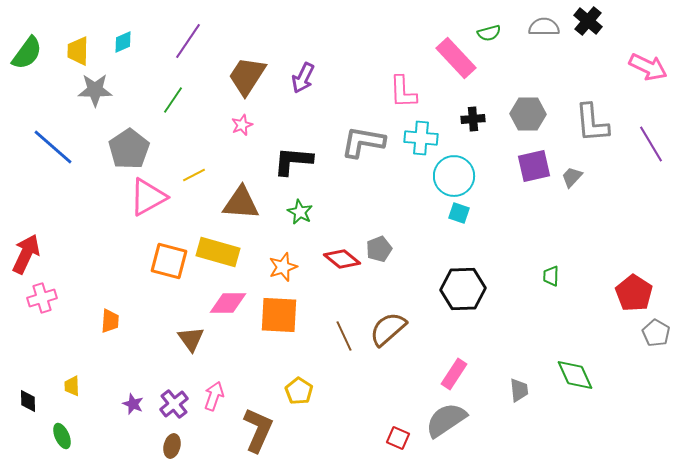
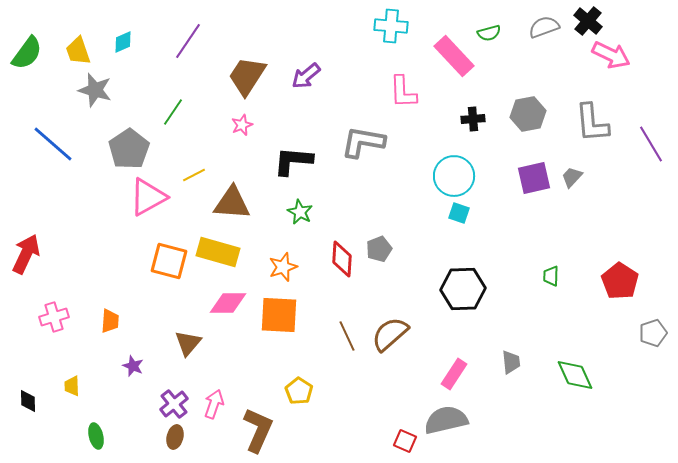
gray semicircle at (544, 27): rotated 20 degrees counterclockwise
yellow trapezoid at (78, 51): rotated 20 degrees counterclockwise
pink rectangle at (456, 58): moved 2 px left, 2 px up
pink arrow at (648, 67): moved 37 px left, 12 px up
purple arrow at (303, 78): moved 3 px right, 2 px up; rotated 24 degrees clockwise
gray star at (95, 90): rotated 16 degrees clockwise
green line at (173, 100): moved 12 px down
gray hexagon at (528, 114): rotated 12 degrees counterclockwise
cyan cross at (421, 138): moved 30 px left, 112 px up
blue line at (53, 147): moved 3 px up
purple square at (534, 166): moved 12 px down
brown triangle at (241, 203): moved 9 px left
red diamond at (342, 259): rotated 54 degrees clockwise
red pentagon at (634, 293): moved 14 px left, 12 px up
pink cross at (42, 298): moved 12 px right, 19 px down
brown semicircle at (388, 329): moved 2 px right, 5 px down
gray pentagon at (656, 333): moved 3 px left; rotated 24 degrees clockwise
brown line at (344, 336): moved 3 px right
brown triangle at (191, 339): moved 3 px left, 4 px down; rotated 16 degrees clockwise
gray trapezoid at (519, 390): moved 8 px left, 28 px up
pink arrow at (214, 396): moved 8 px down
purple star at (133, 404): moved 38 px up
gray semicircle at (446, 420): rotated 21 degrees clockwise
green ellipse at (62, 436): moved 34 px right; rotated 10 degrees clockwise
red square at (398, 438): moved 7 px right, 3 px down
brown ellipse at (172, 446): moved 3 px right, 9 px up
